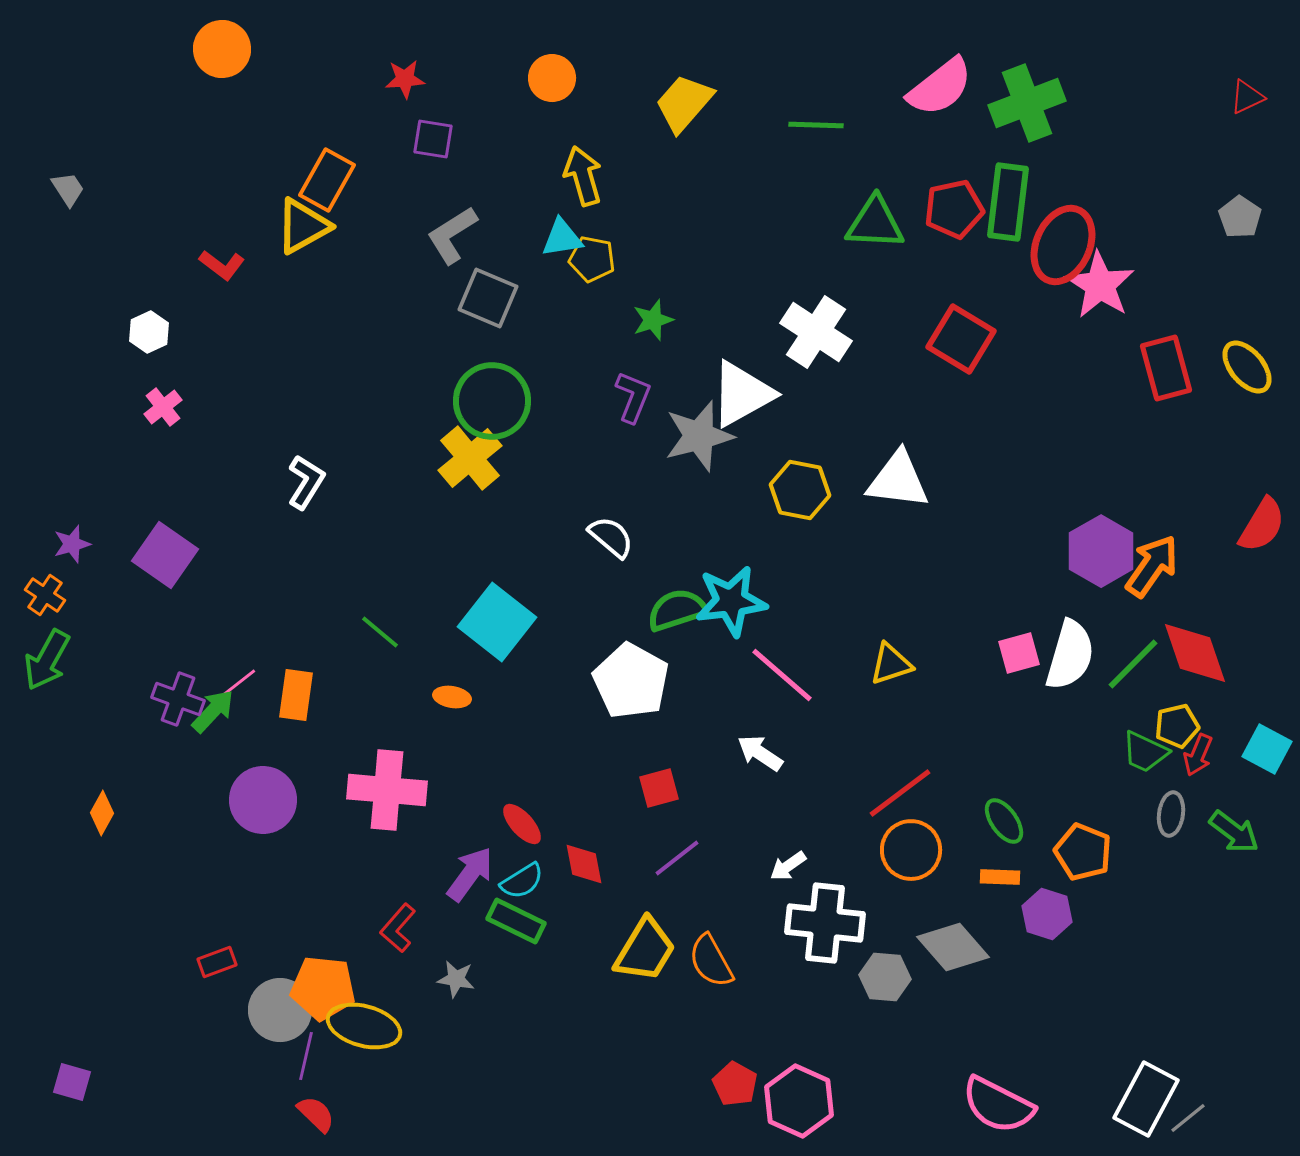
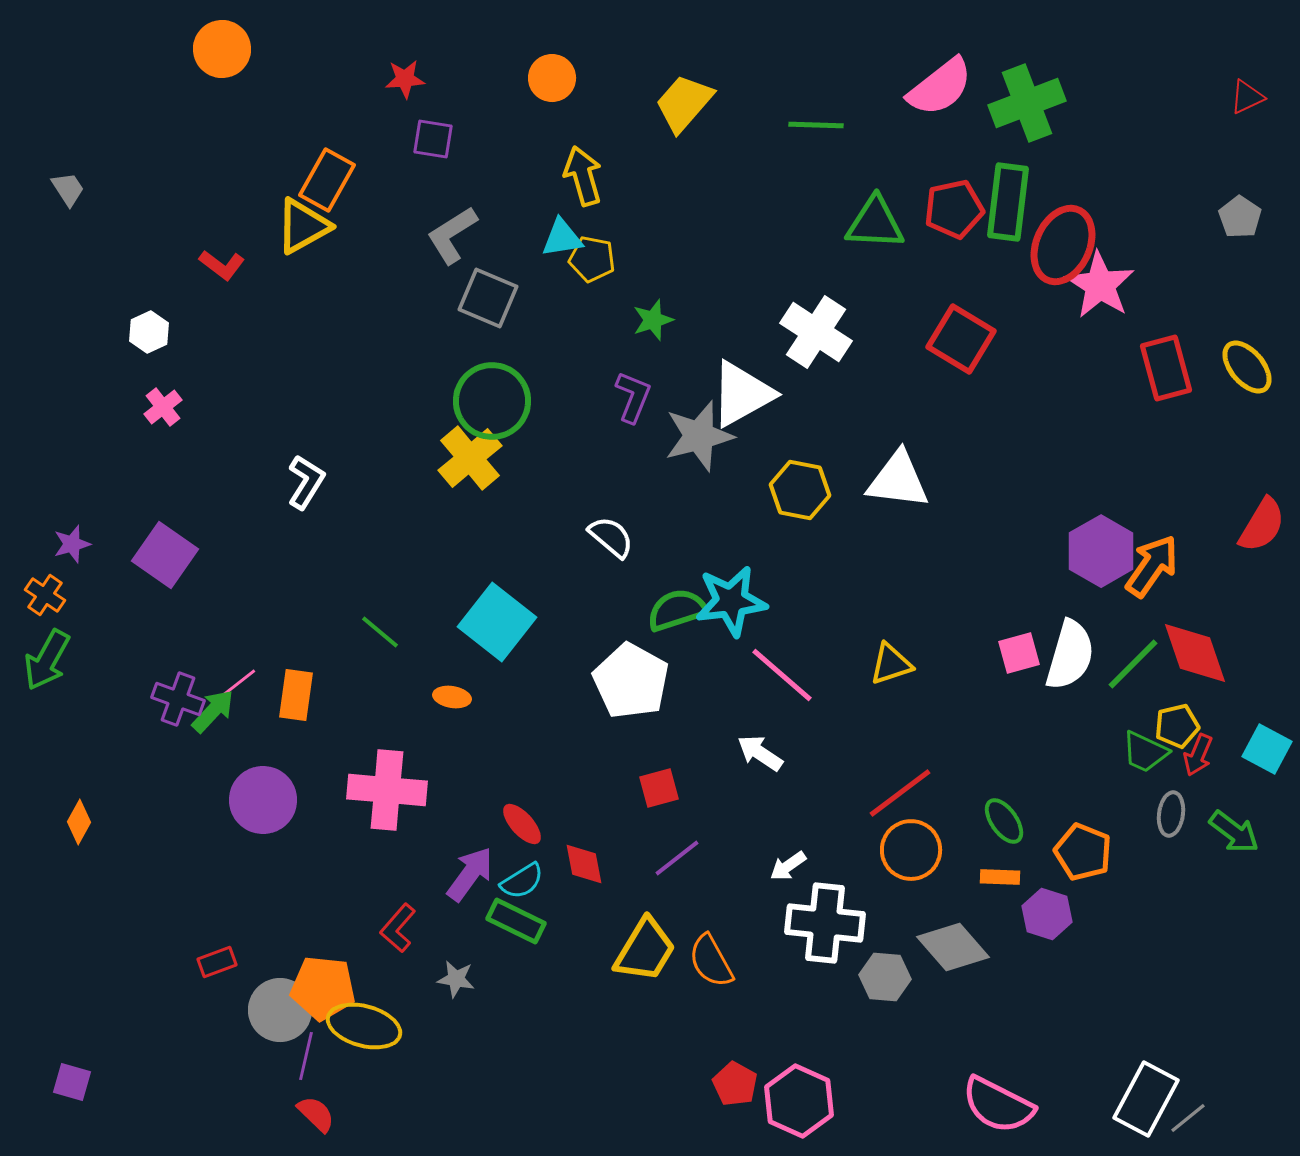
orange diamond at (102, 813): moved 23 px left, 9 px down
